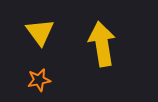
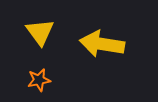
yellow arrow: rotated 72 degrees counterclockwise
